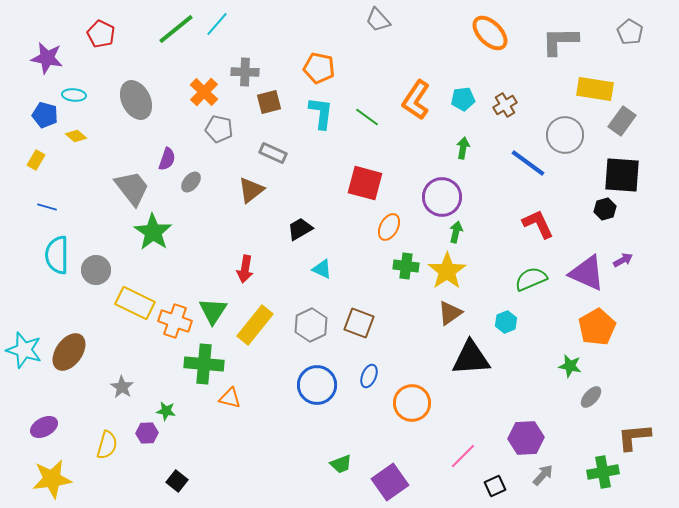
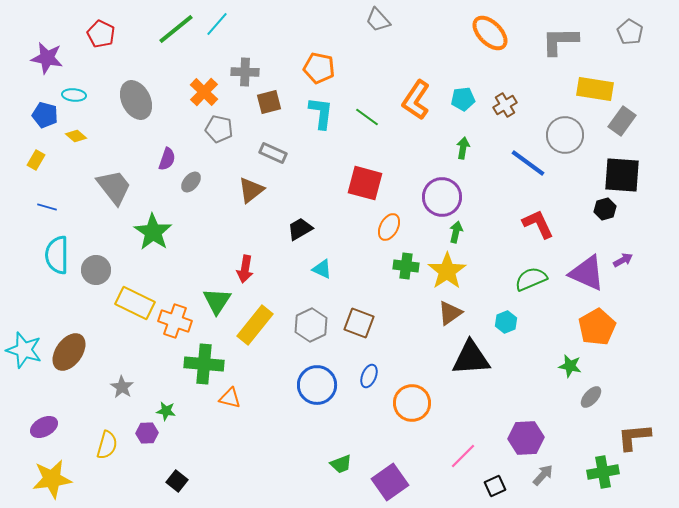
gray trapezoid at (132, 188): moved 18 px left, 1 px up
green triangle at (213, 311): moved 4 px right, 10 px up
